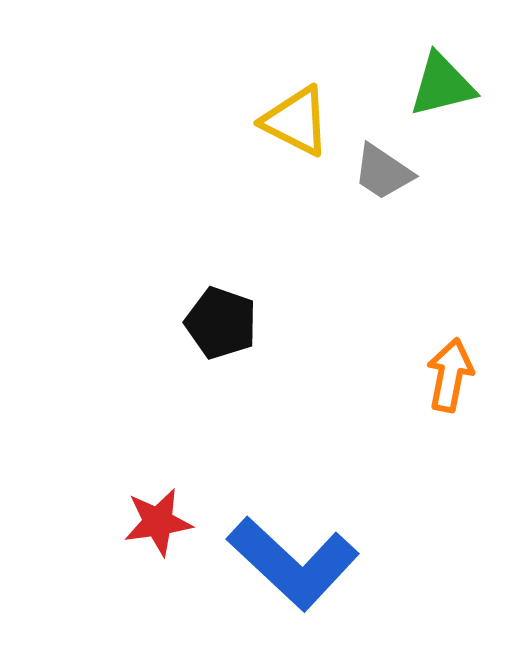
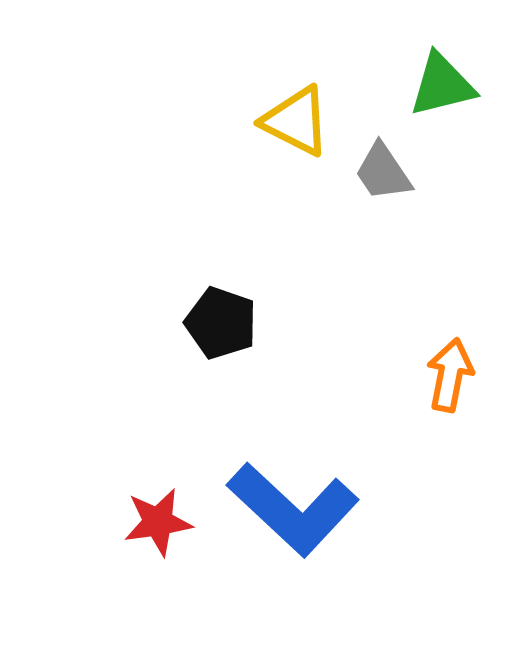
gray trapezoid: rotated 22 degrees clockwise
blue L-shape: moved 54 px up
